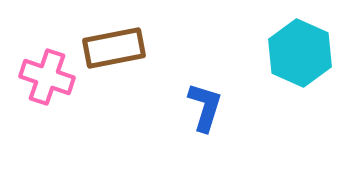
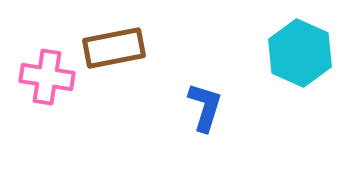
pink cross: rotated 10 degrees counterclockwise
